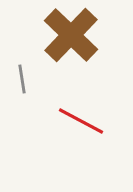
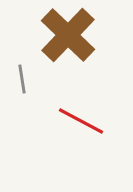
brown cross: moved 3 px left
